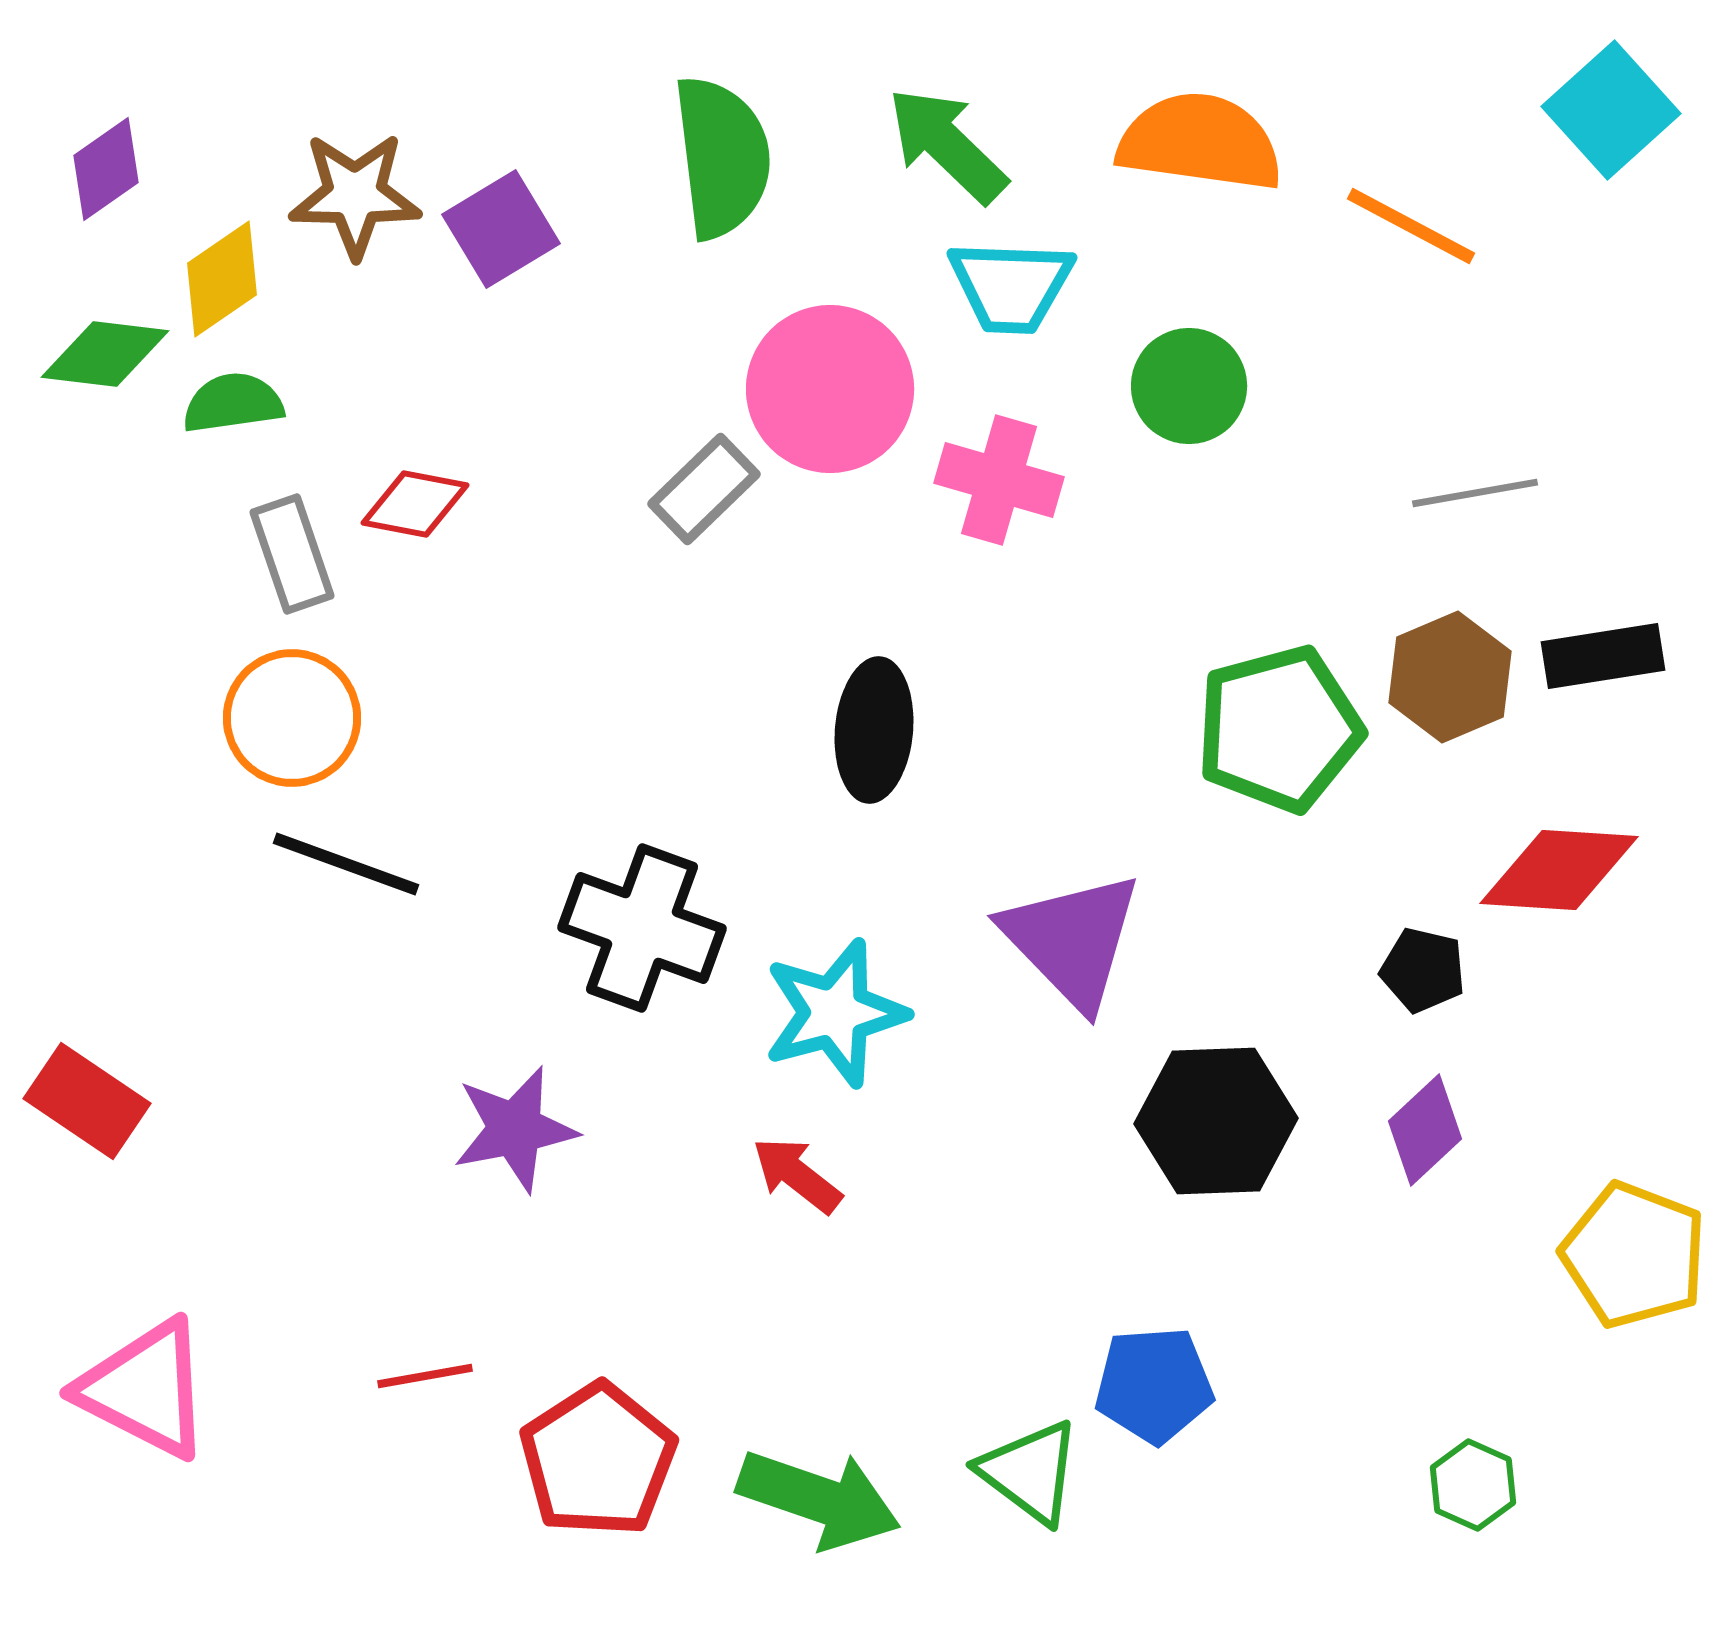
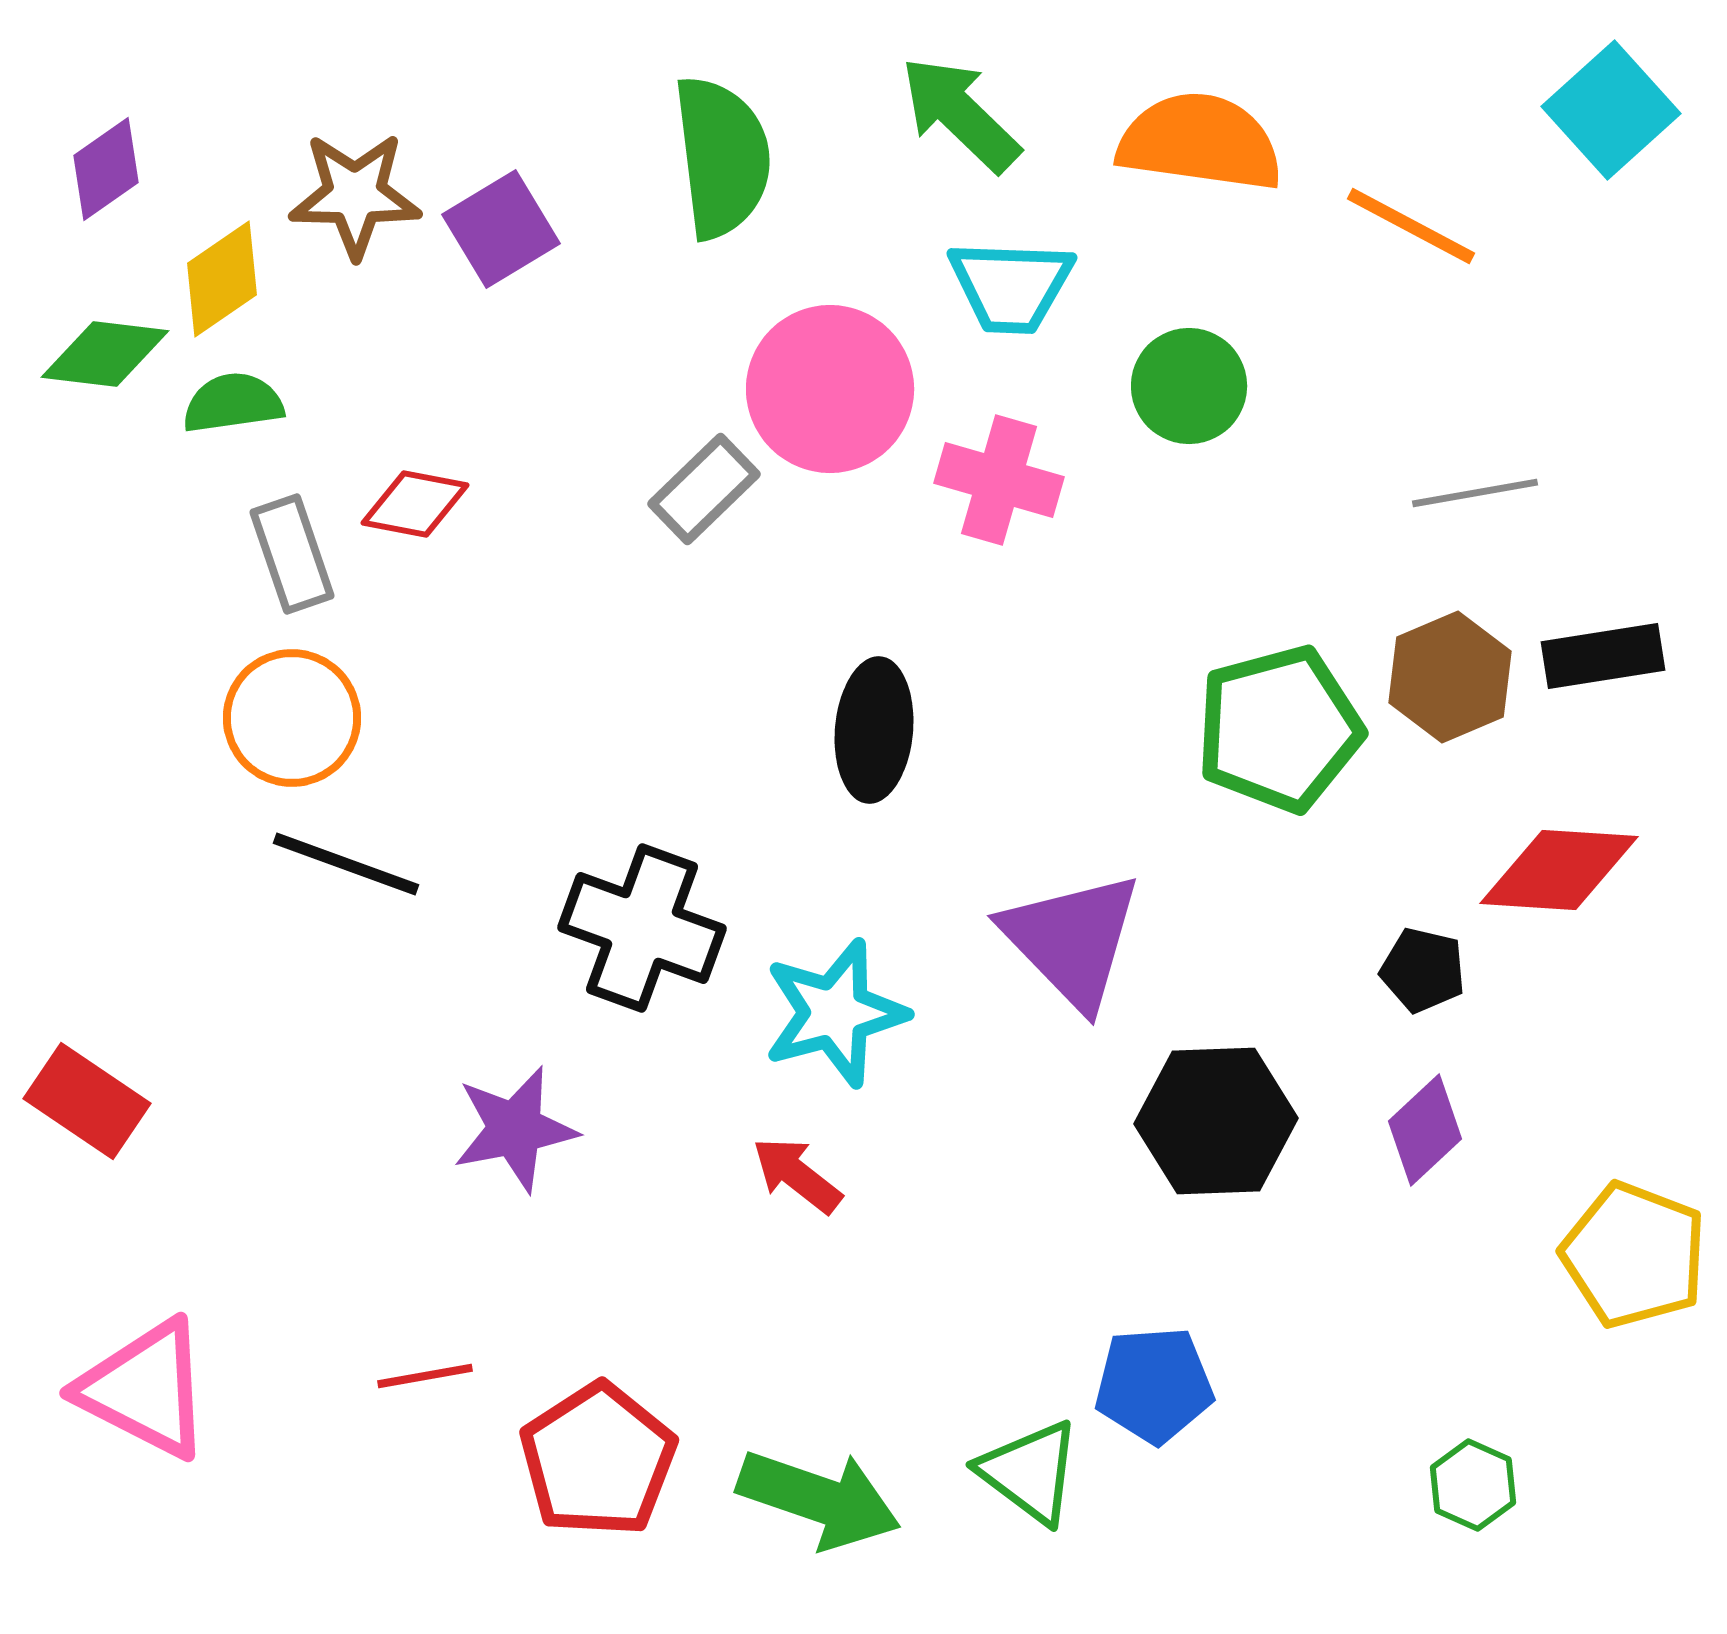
green arrow at (947, 145): moved 13 px right, 31 px up
